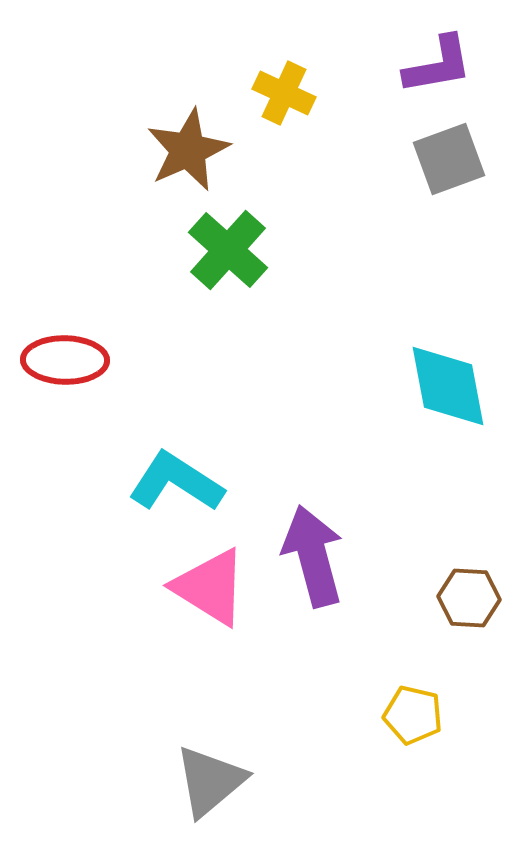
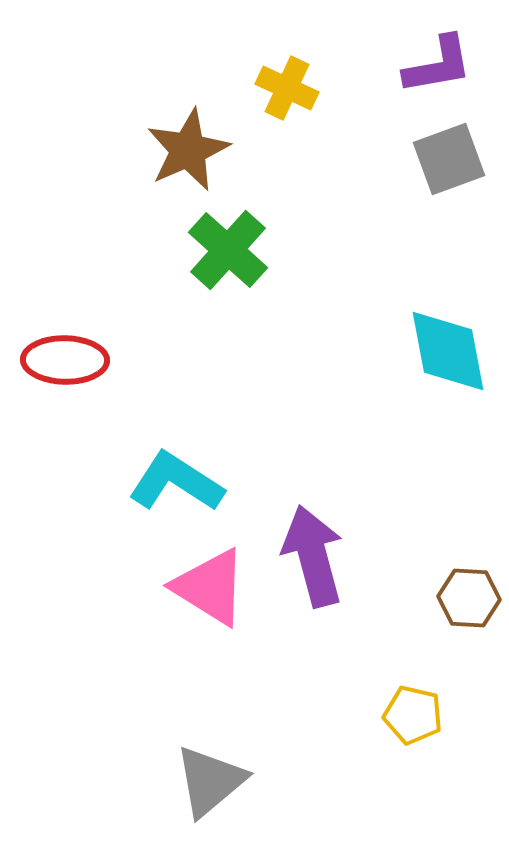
yellow cross: moved 3 px right, 5 px up
cyan diamond: moved 35 px up
